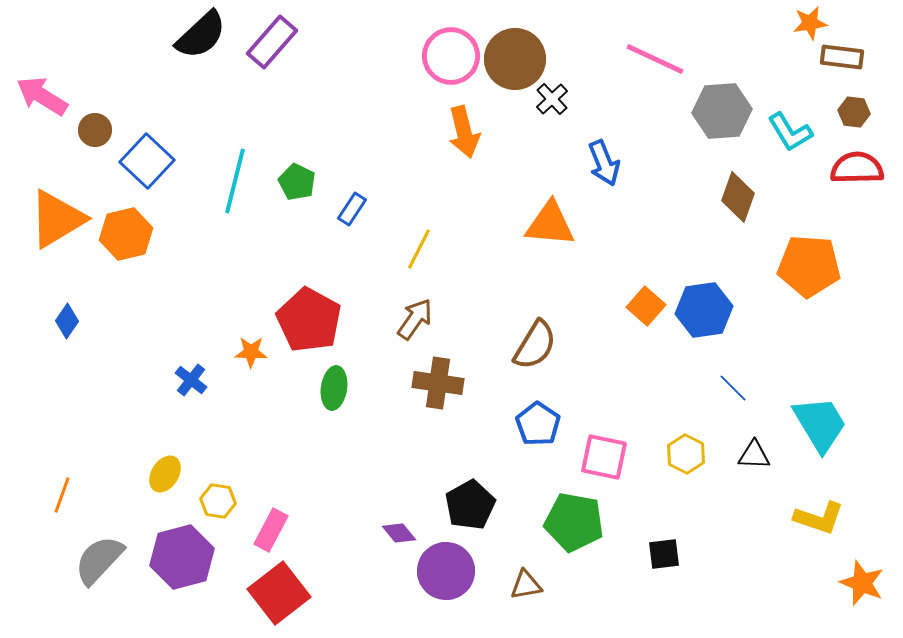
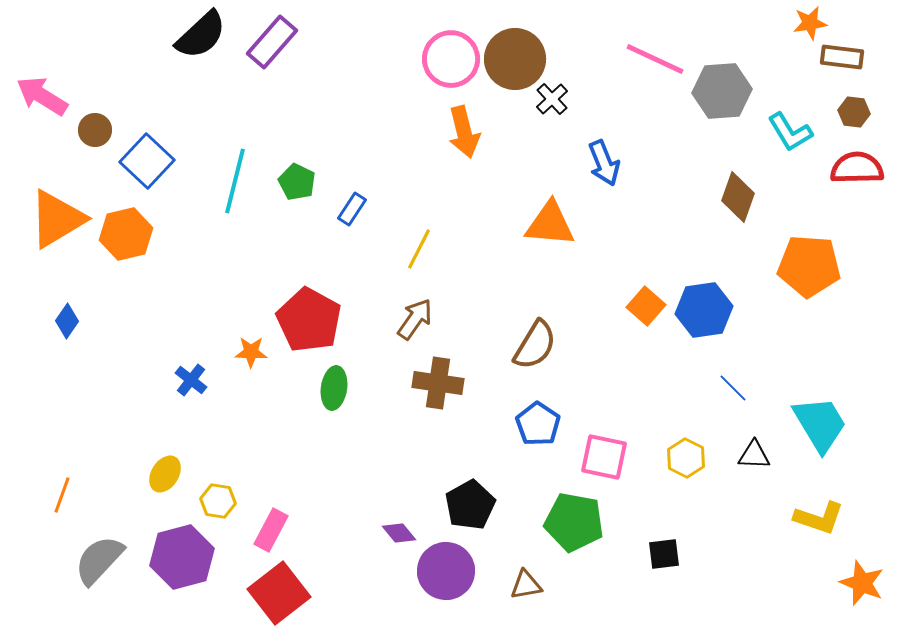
pink circle at (451, 56): moved 3 px down
gray hexagon at (722, 111): moved 20 px up
yellow hexagon at (686, 454): moved 4 px down
